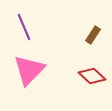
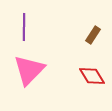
purple line: rotated 24 degrees clockwise
red diamond: rotated 16 degrees clockwise
